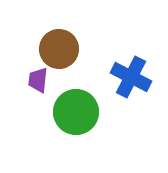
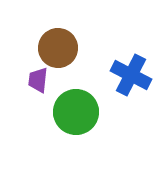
brown circle: moved 1 px left, 1 px up
blue cross: moved 2 px up
